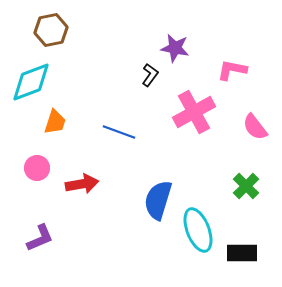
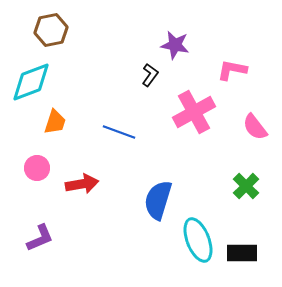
purple star: moved 3 px up
cyan ellipse: moved 10 px down
